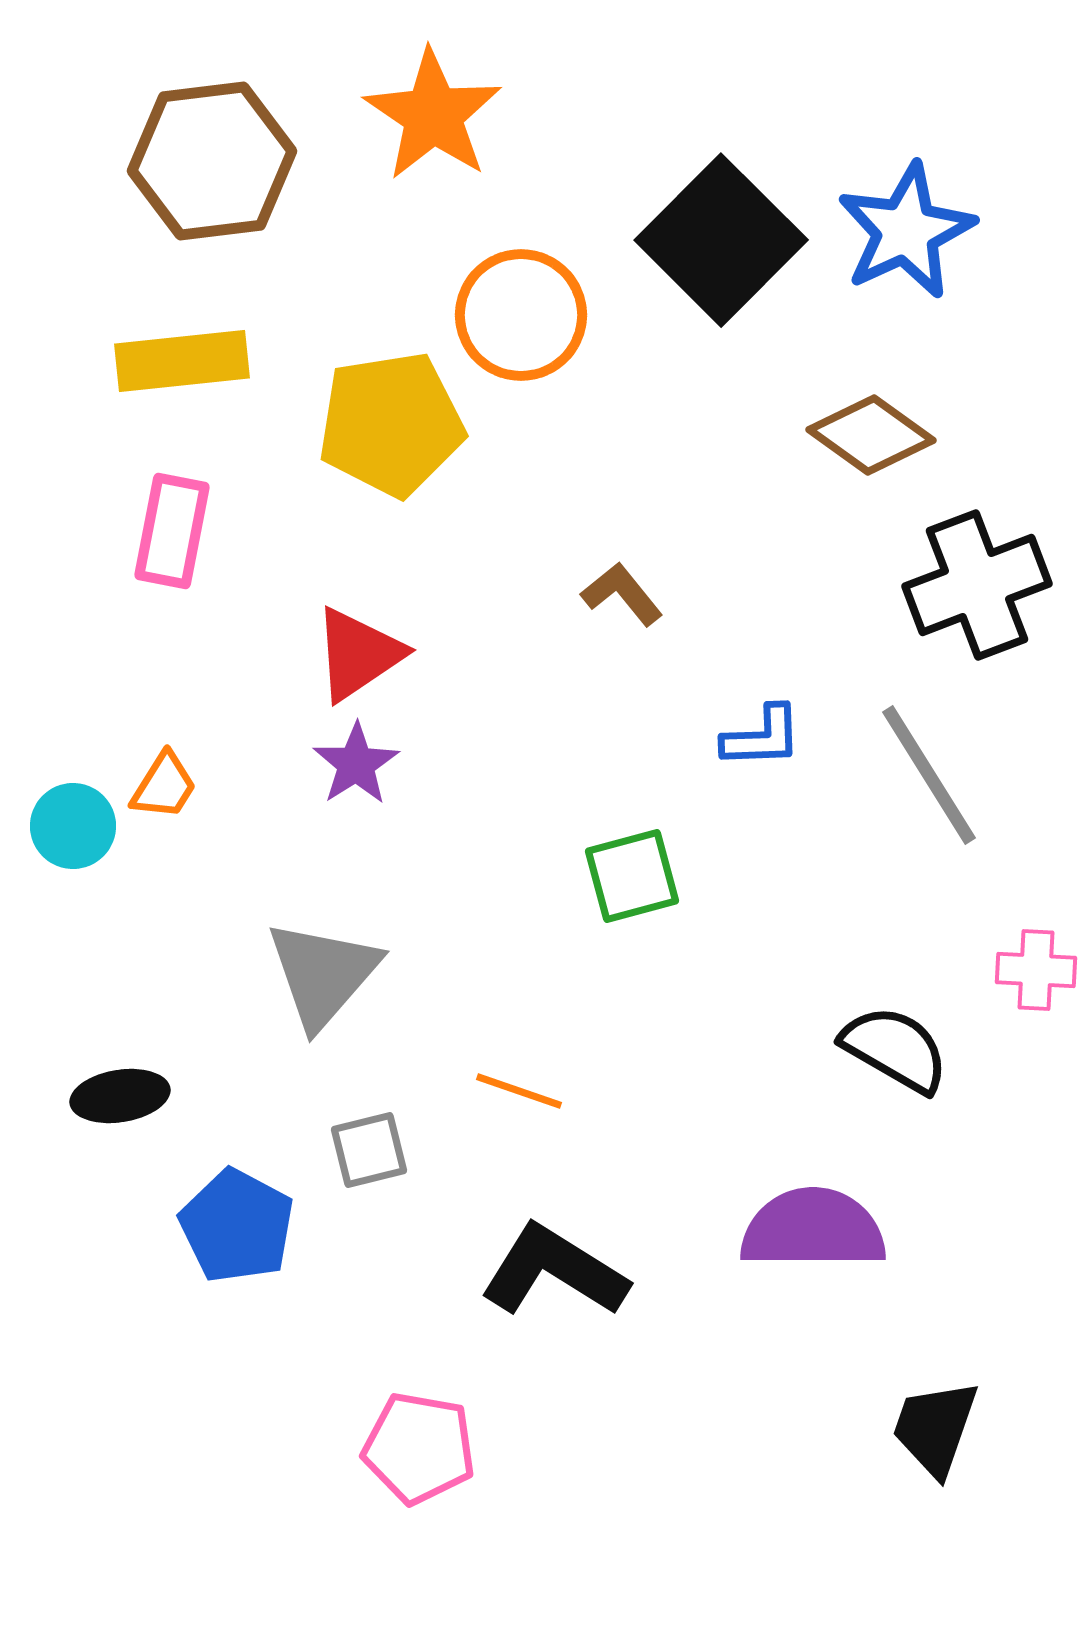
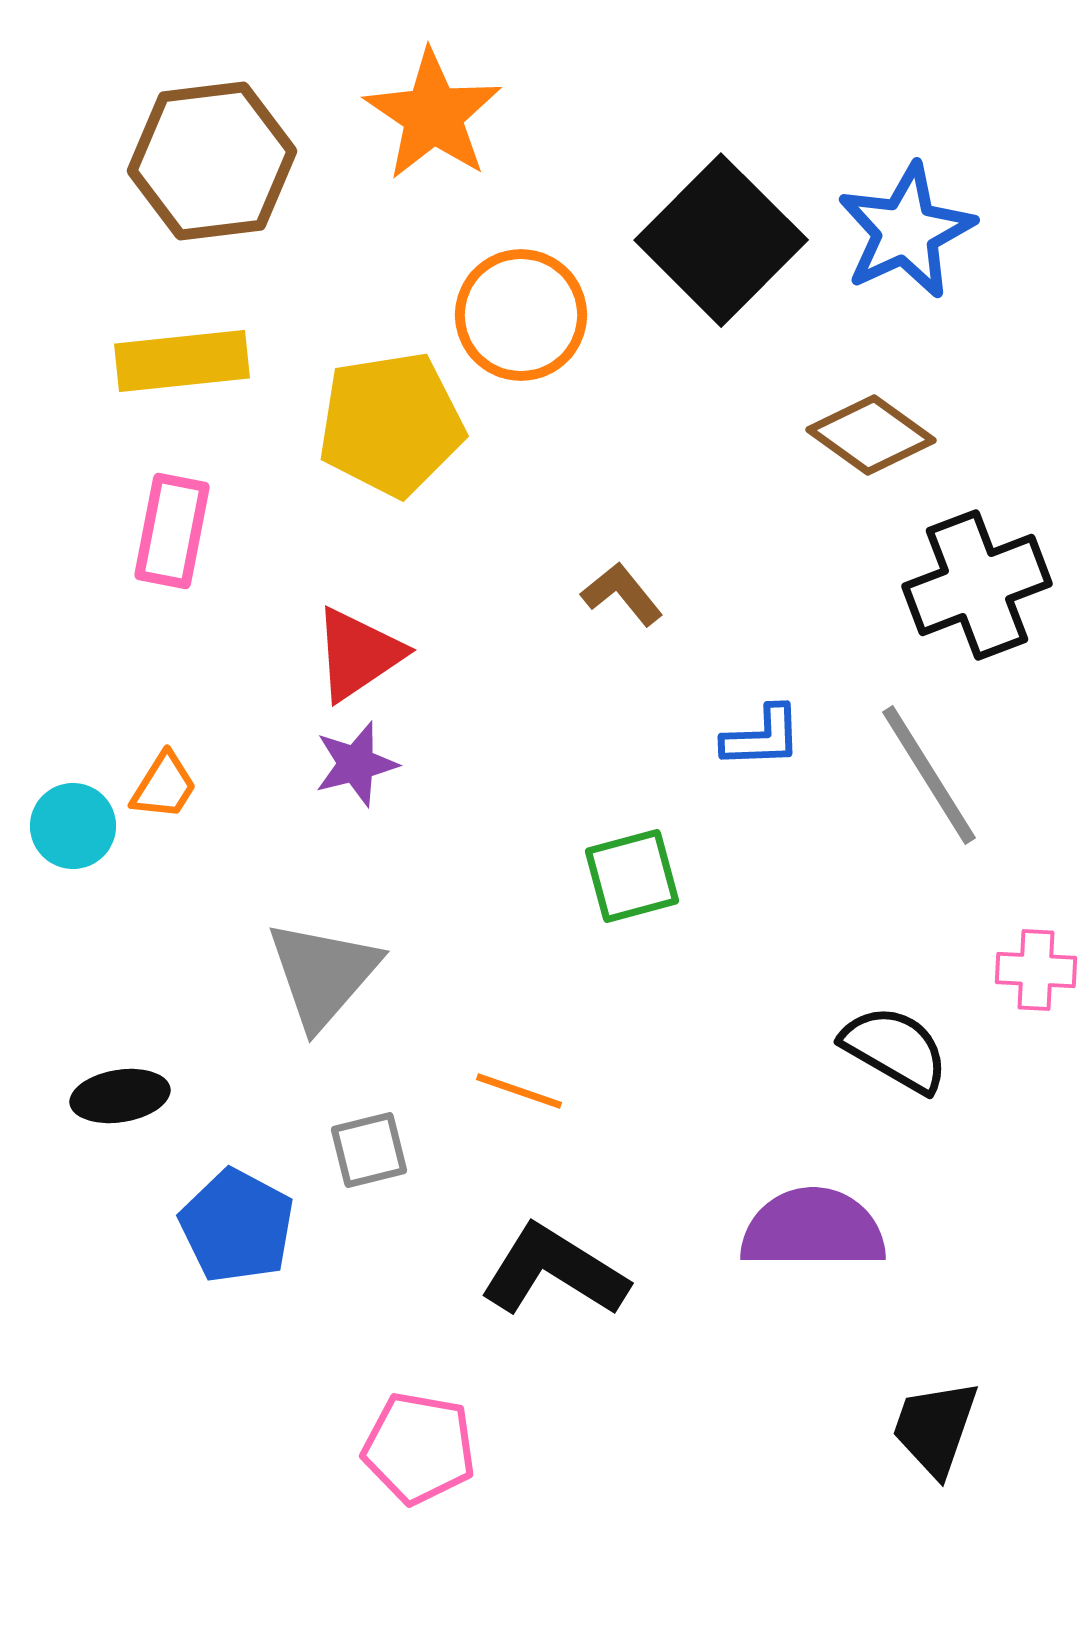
purple star: rotated 18 degrees clockwise
